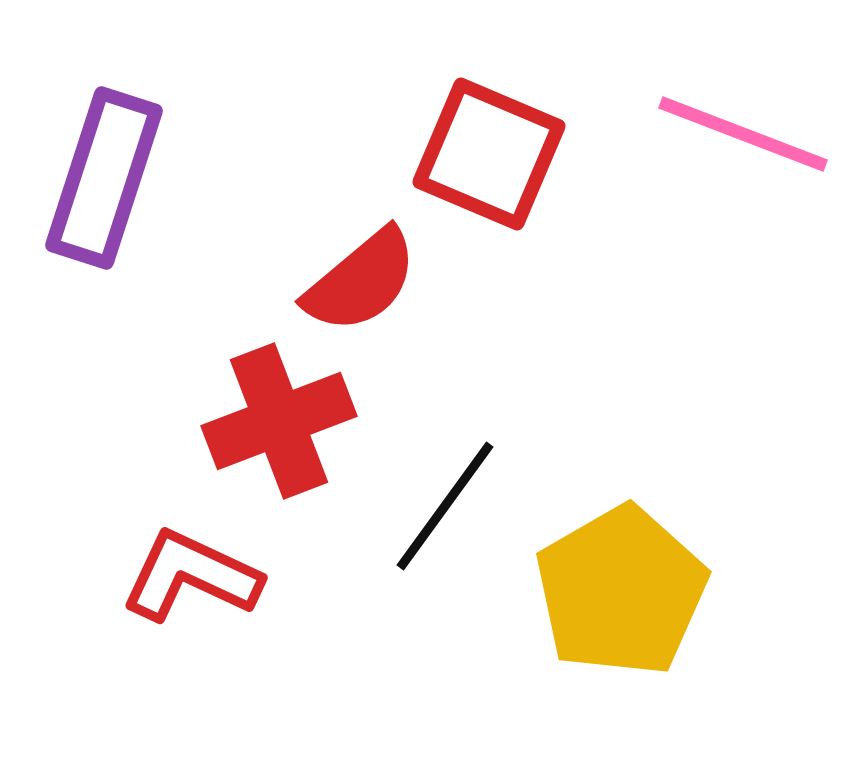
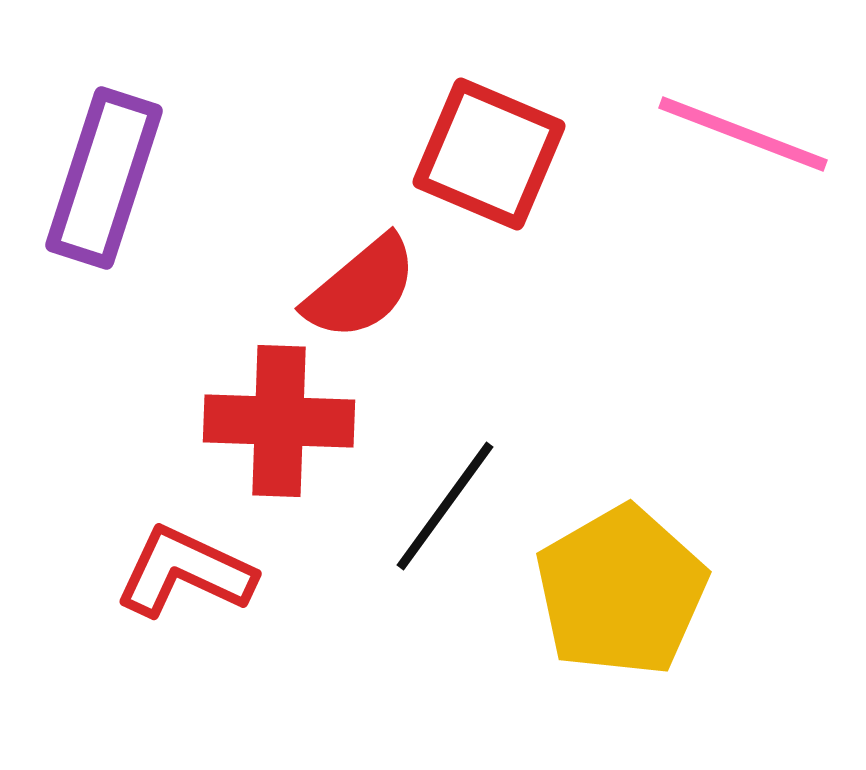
red semicircle: moved 7 px down
red cross: rotated 23 degrees clockwise
red L-shape: moved 6 px left, 4 px up
